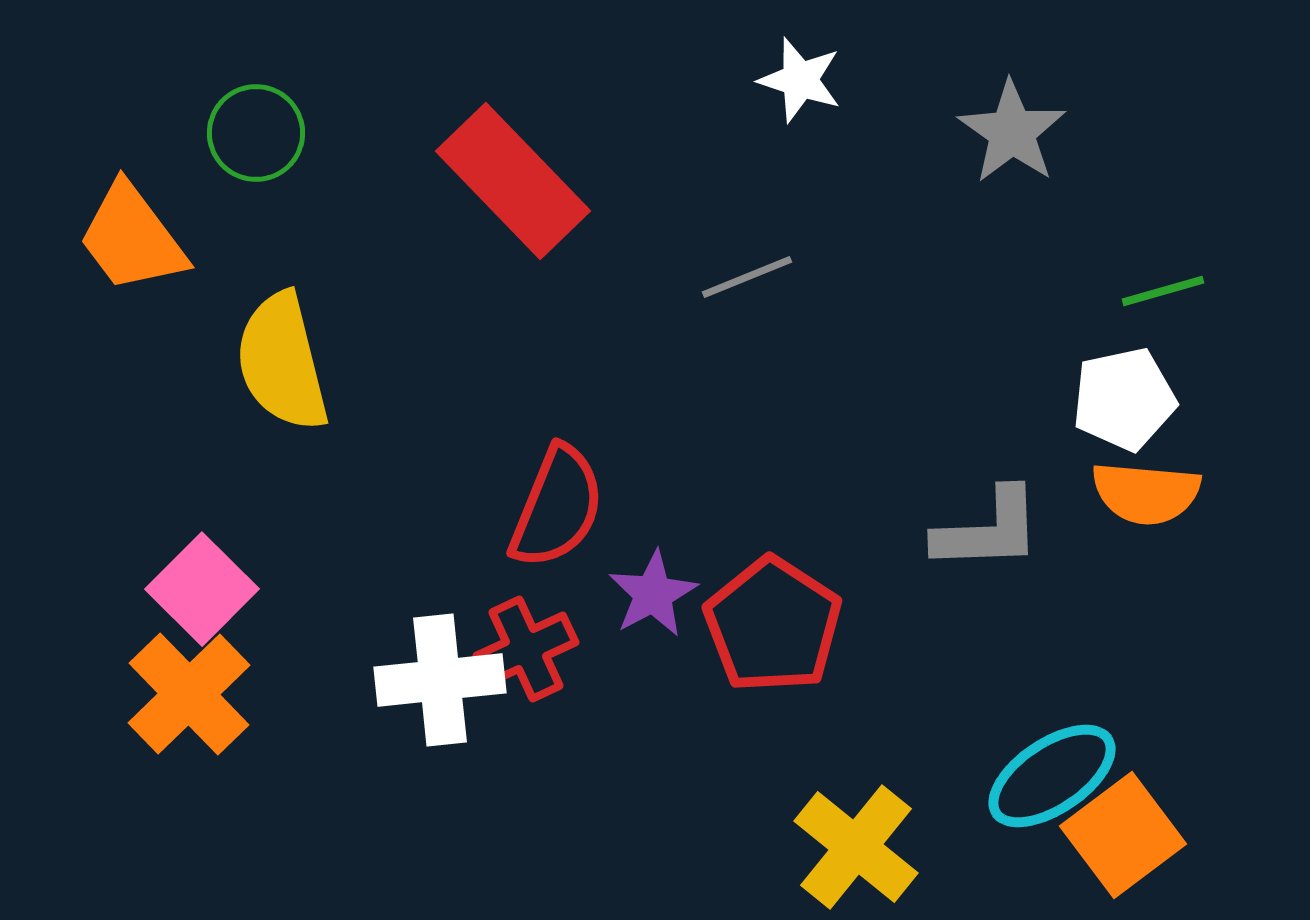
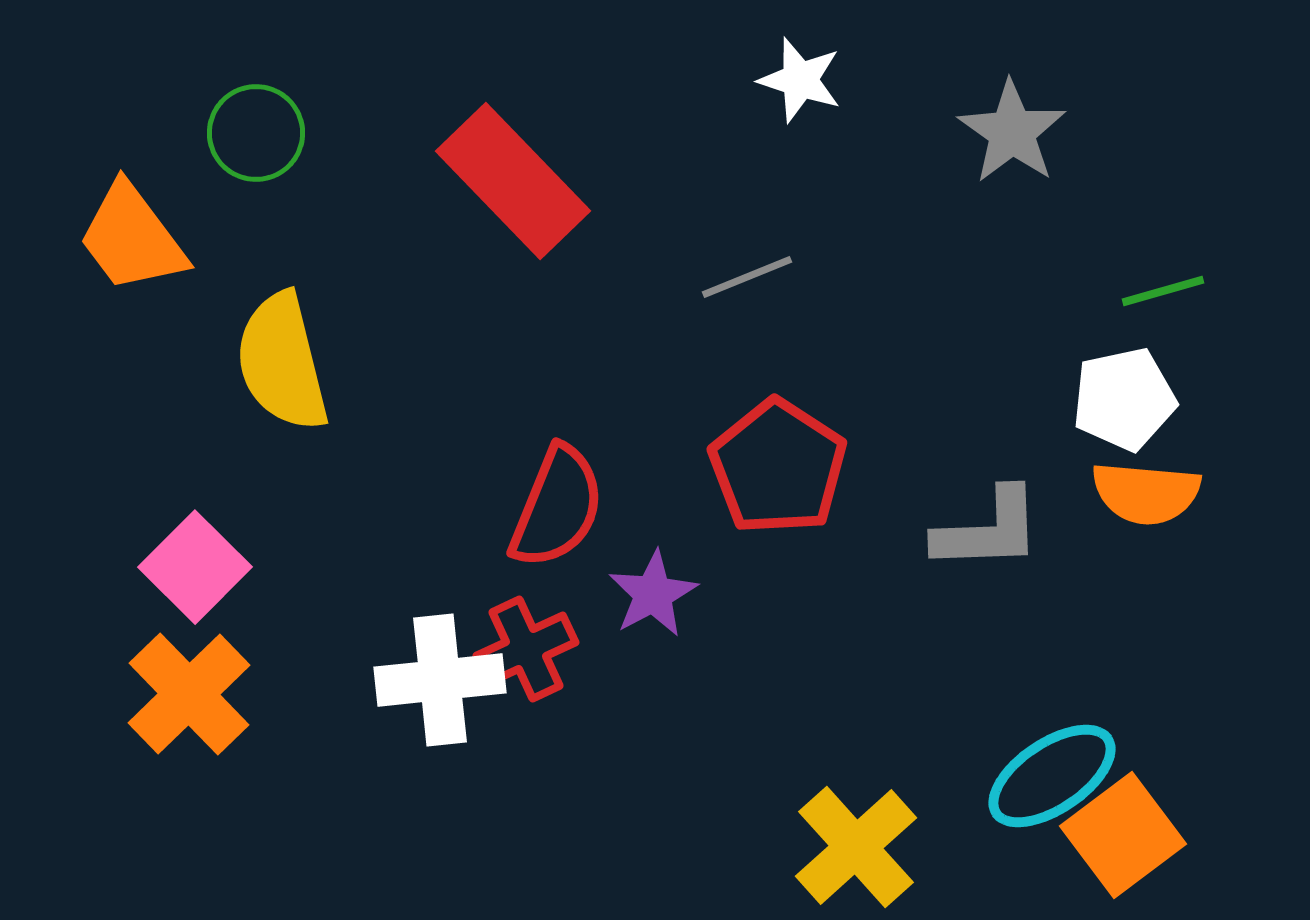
pink square: moved 7 px left, 22 px up
red pentagon: moved 5 px right, 158 px up
yellow cross: rotated 9 degrees clockwise
